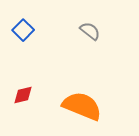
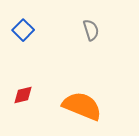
gray semicircle: moved 1 px right, 1 px up; rotated 35 degrees clockwise
